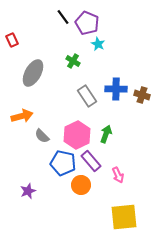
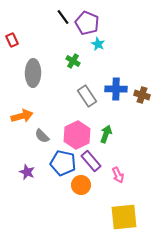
gray ellipse: rotated 28 degrees counterclockwise
purple star: moved 1 px left, 19 px up; rotated 28 degrees counterclockwise
